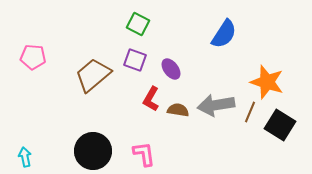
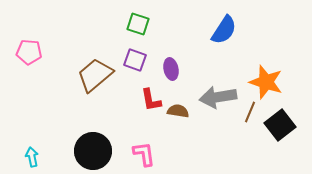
green square: rotated 10 degrees counterclockwise
blue semicircle: moved 4 px up
pink pentagon: moved 4 px left, 5 px up
purple ellipse: rotated 25 degrees clockwise
brown trapezoid: moved 2 px right
orange star: moved 1 px left
red L-shape: moved 1 px down; rotated 40 degrees counterclockwise
gray arrow: moved 2 px right, 8 px up
brown semicircle: moved 1 px down
black square: rotated 20 degrees clockwise
cyan arrow: moved 7 px right
